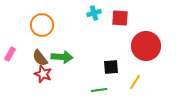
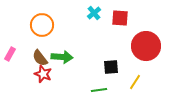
cyan cross: rotated 24 degrees counterclockwise
